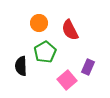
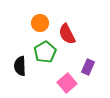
orange circle: moved 1 px right
red semicircle: moved 3 px left, 4 px down
black semicircle: moved 1 px left
pink square: moved 3 px down
